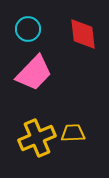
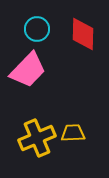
cyan circle: moved 9 px right
red diamond: rotated 8 degrees clockwise
pink trapezoid: moved 6 px left, 3 px up
